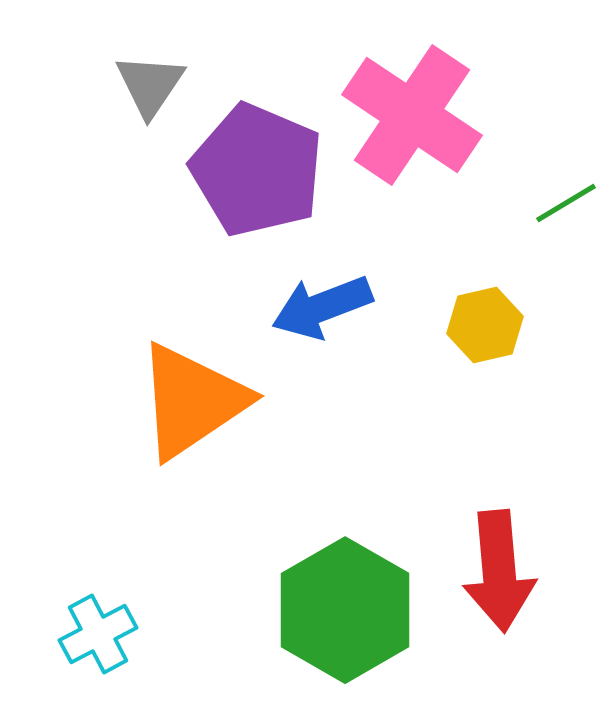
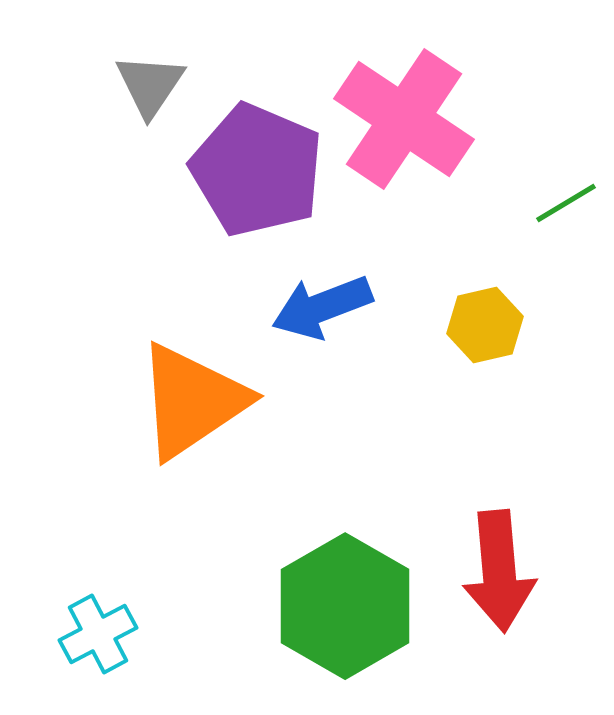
pink cross: moved 8 px left, 4 px down
green hexagon: moved 4 px up
